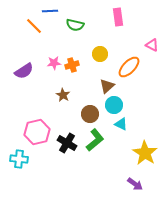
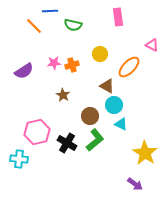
green semicircle: moved 2 px left
brown triangle: rotated 49 degrees counterclockwise
brown circle: moved 2 px down
